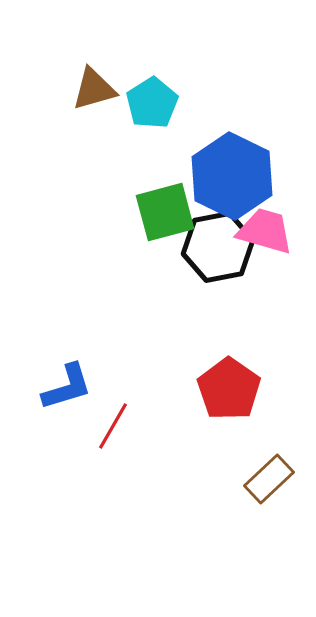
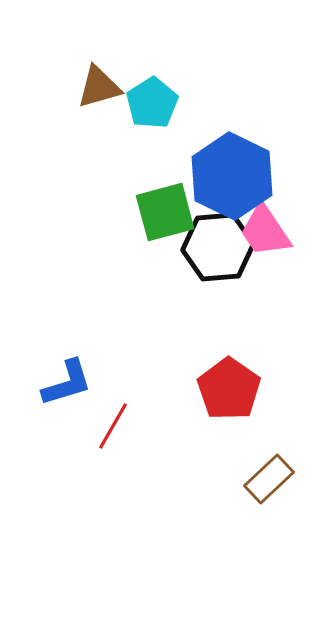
brown triangle: moved 5 px right, 2 px up
pink trapezoid: rotated 140 degrees counterclockwise
black hexagon: rotated 6 degrees clockwise
blue L-shape: moved 4 px up
